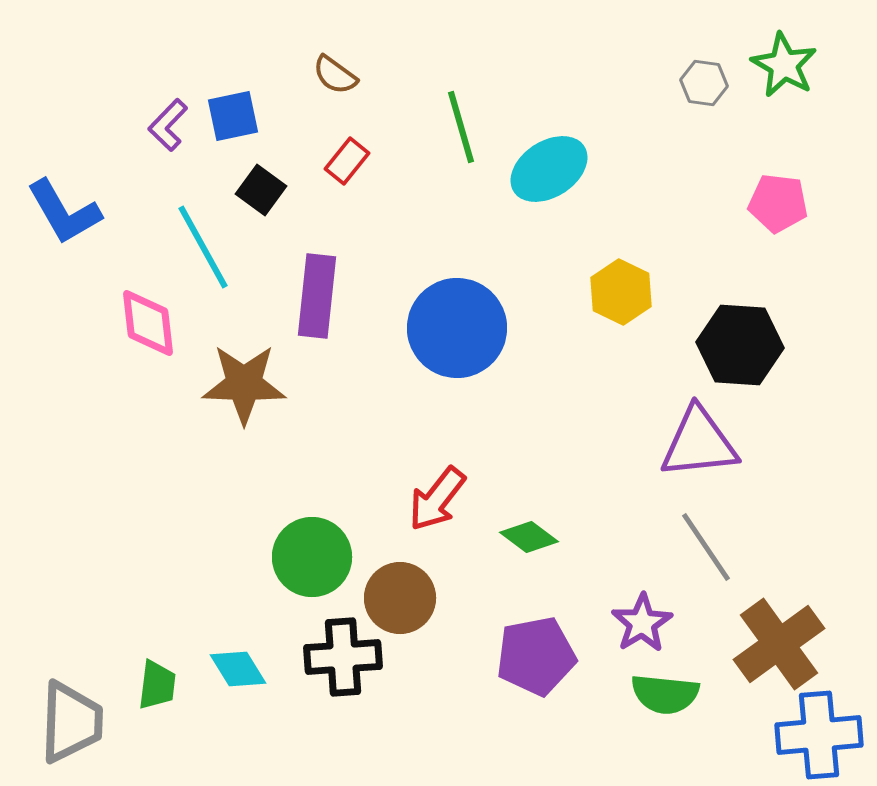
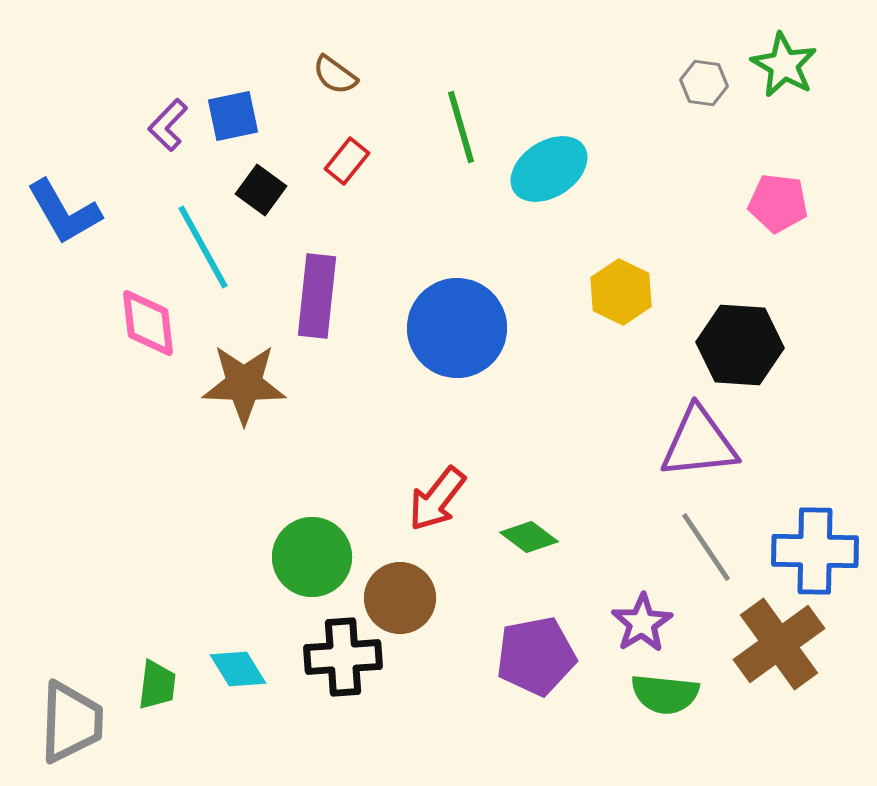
blue cross: moved 4 px left, 184 px up; rotated 6 degrees clockwise
